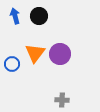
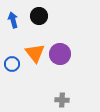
blue arrow: moved 2 px left, 4 px down
orange triangle: rotated 15 degrees counterclockwise
